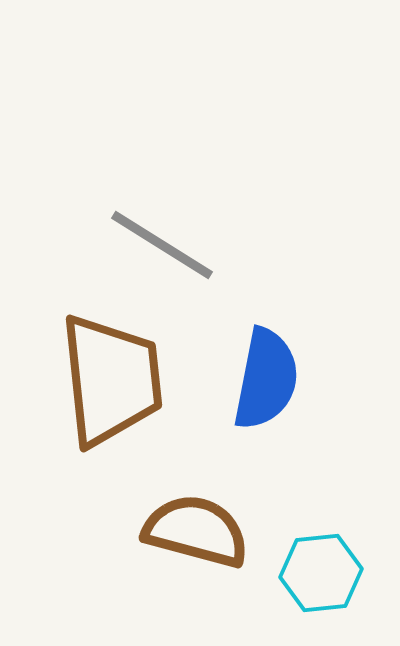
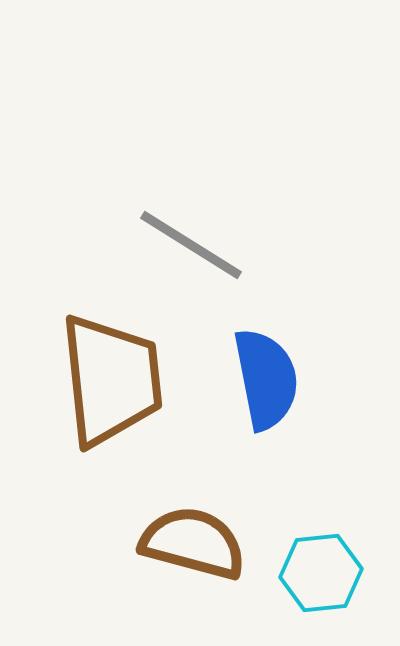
gray line: moved 29 px right
blue semicircle: rotated 22 degrees counterclockwise
brown semicircle: moved 3 px left, 12 px down
